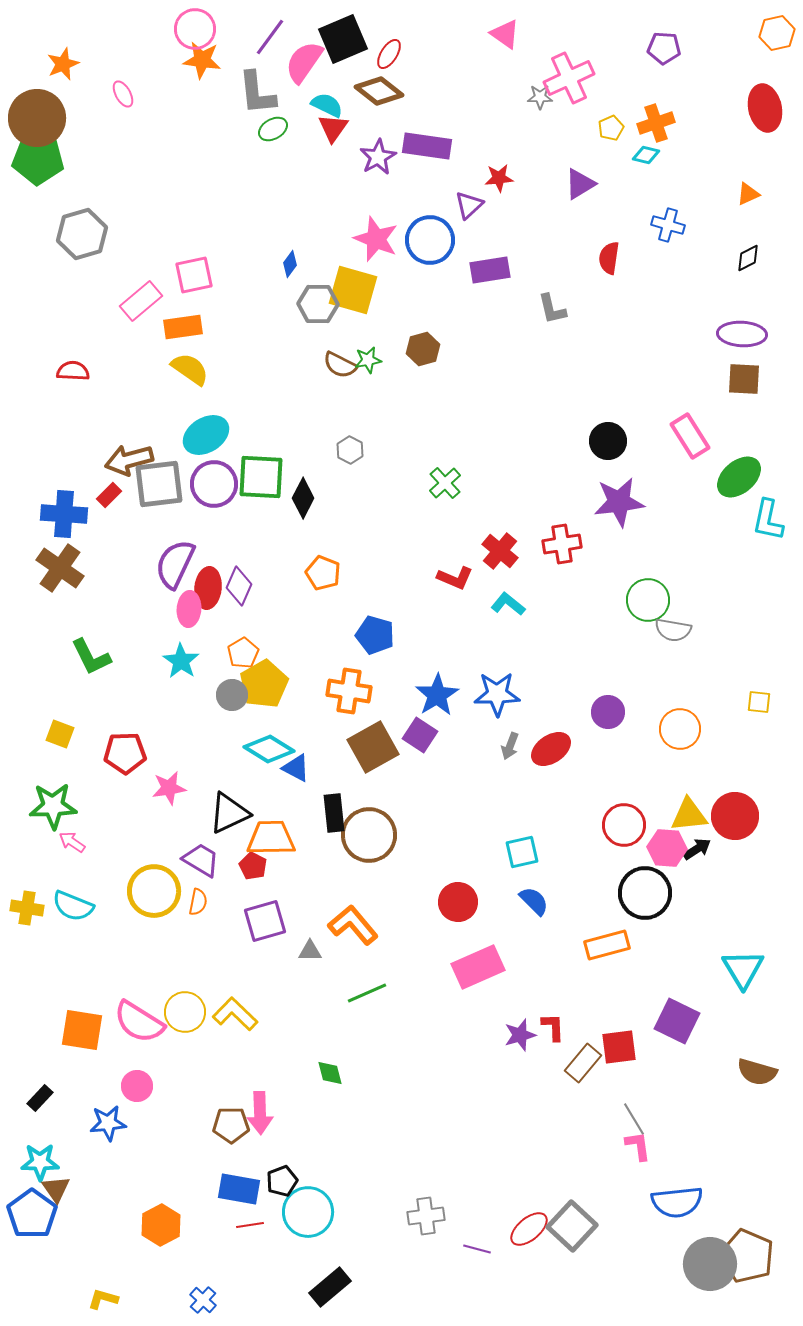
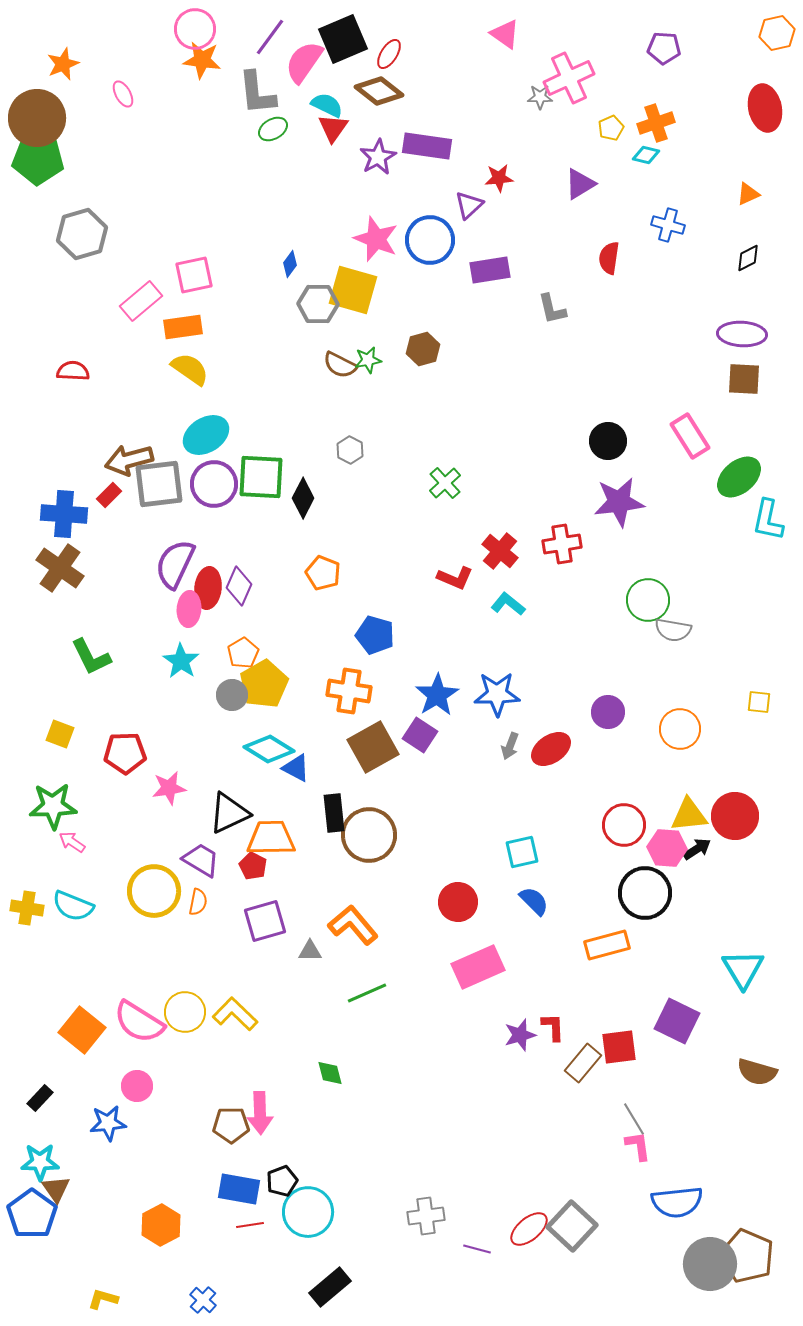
orange square at (82, 1030): rotated 30 degrees clockwise
